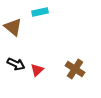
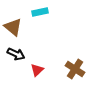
black arrow: moved 10 px up
